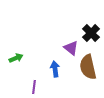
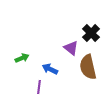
green arrow: moved 6 px right
blue arrow: moved 5 px left; rotated 56 degrees counterclockwise
purple line: moved 5 px right
